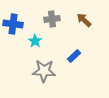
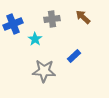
brown arrow: moved 1 px left, 3 px up
blue cross: rotated 30 degrees counterclockwise
cyan star: moved 2 px up
